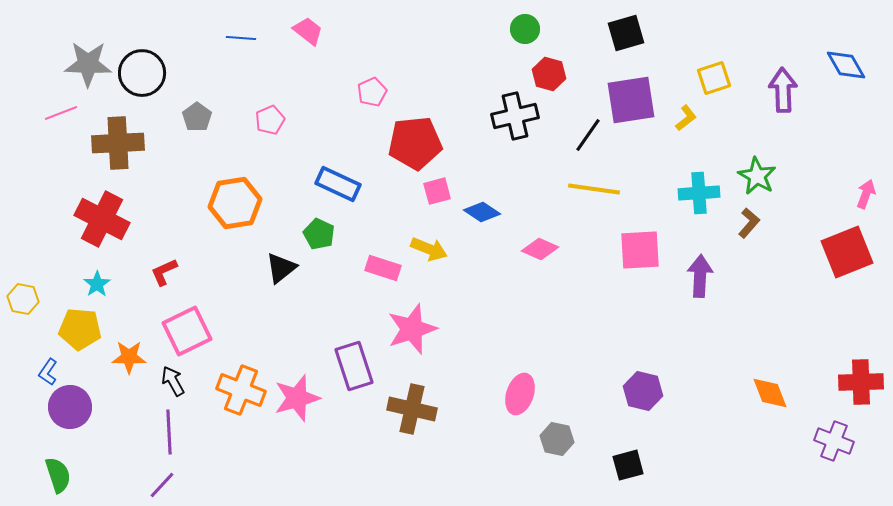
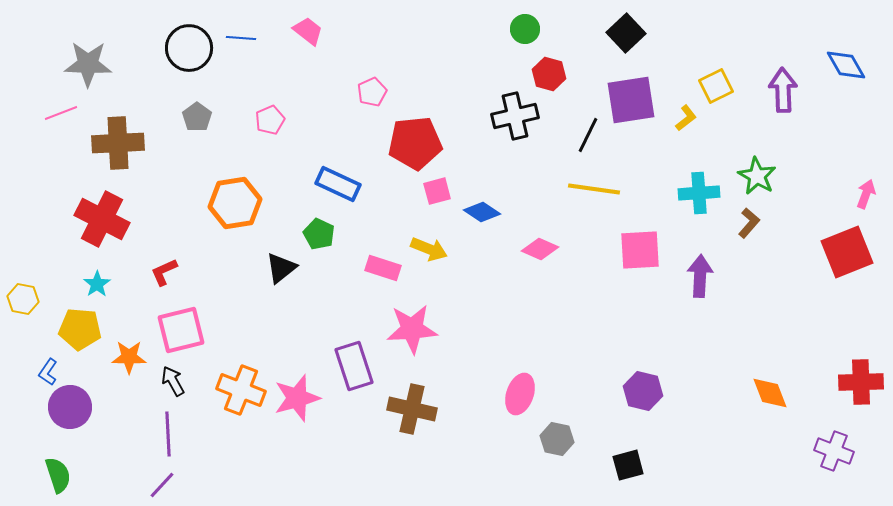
black square at (626, 33): rotated 27 degrees counterclockwise
black circle at (142, 73): moved 47 px right, 25 px up
yellow square at (714, 78): moved 2 px right, 8 px down; rotated 8 degrees counterclockwise
black line at (588, 135): rotated 9 degrees counterclockwise
pink star at (412, 329): rotated 15 degrees clockwise
pink square at (187, 331): moved 6 px left, 1 px up; rotated 12 degrees clockwise
purple line at (169, 432): moved 1 px left, 2 px down
purple cross at (834, 441): moved 10 px down
